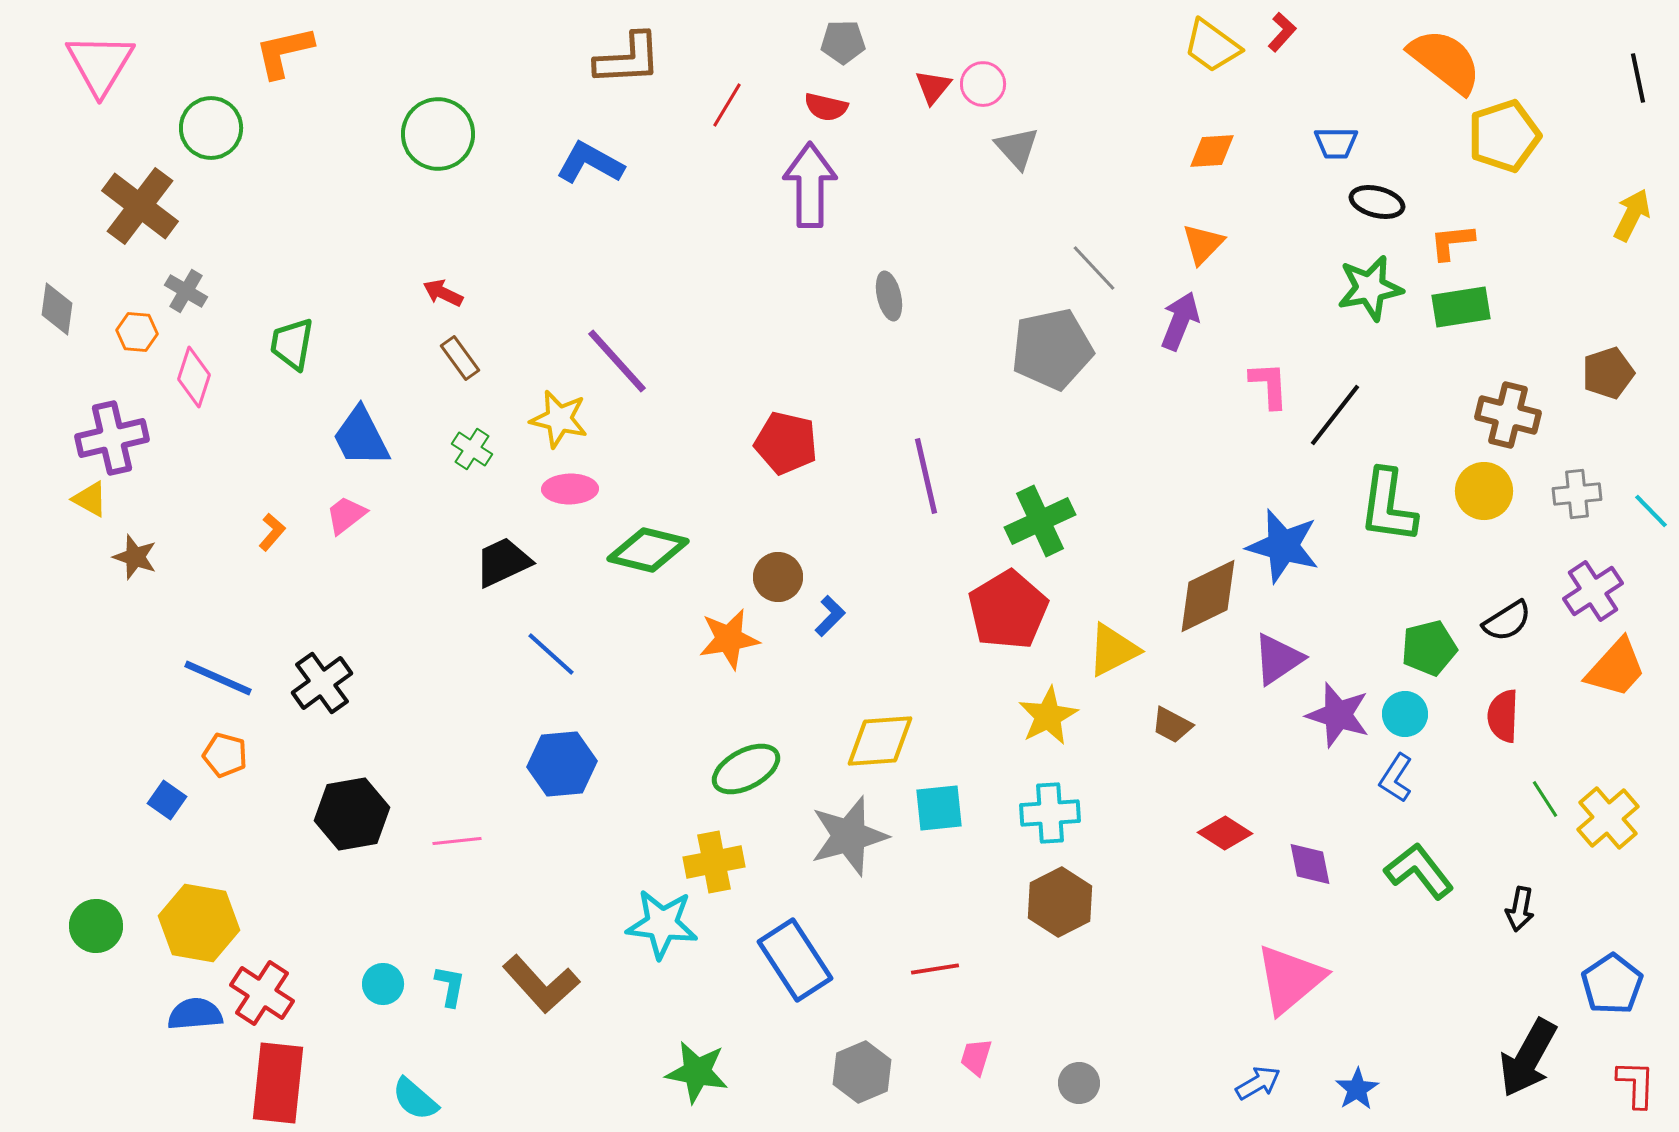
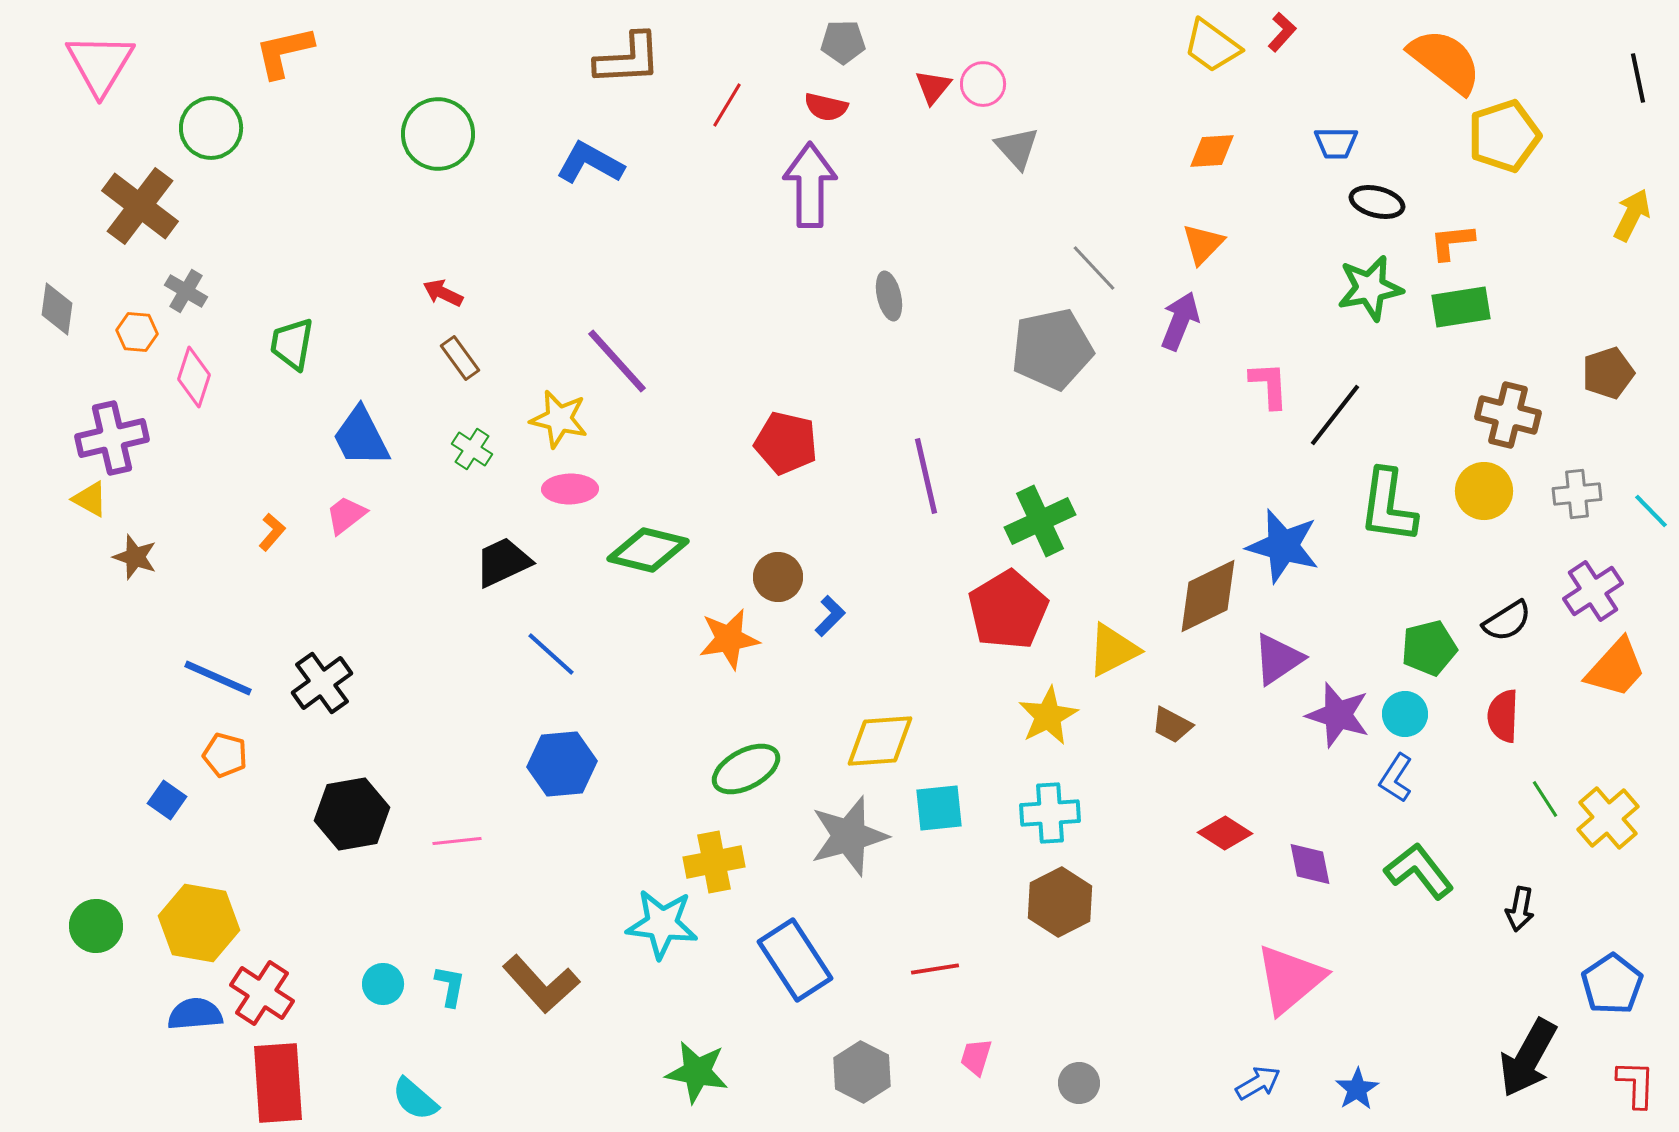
gray hexagon at (862, 1072): rotated 10 degrees counterclockwise
red rectangle at (278, 1083): rotated 10 degrees counterclockwise
